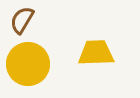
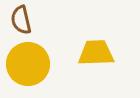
brown semicircle: moved 1 px left; rotated 44 degrees counterclockwise
